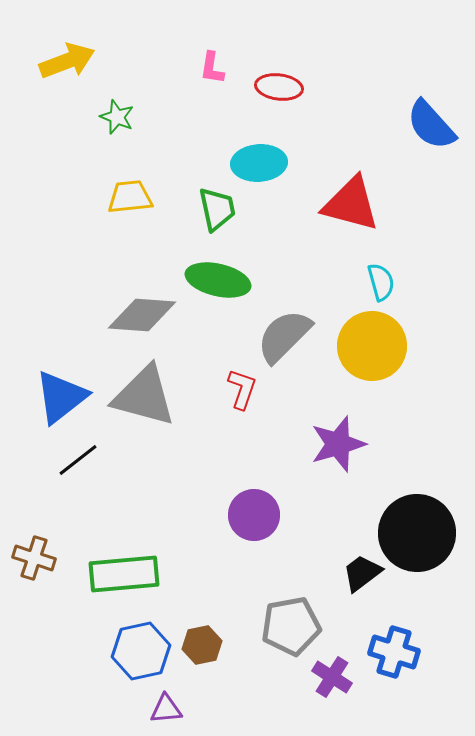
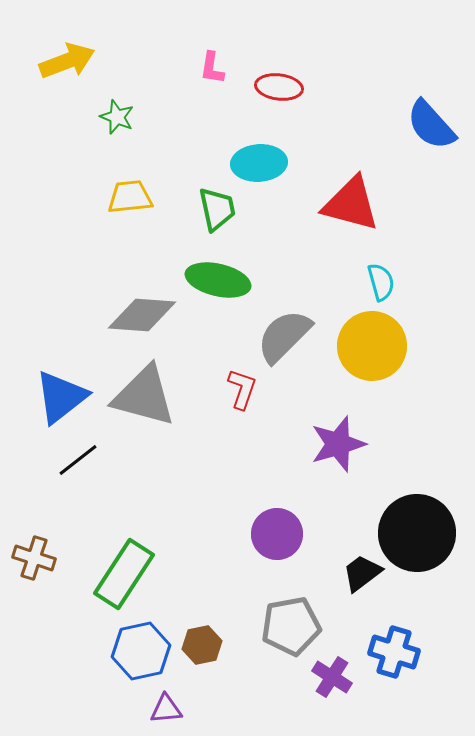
purple circle: moved 23 px right, 19 px down
green rectangle: rotated 52 degrees counterclockwise
